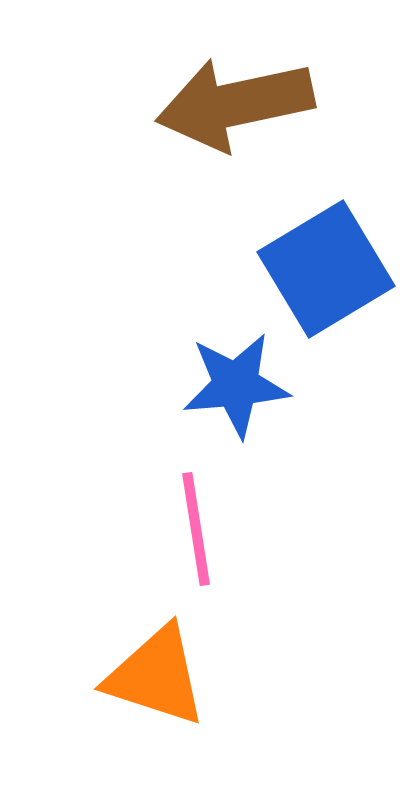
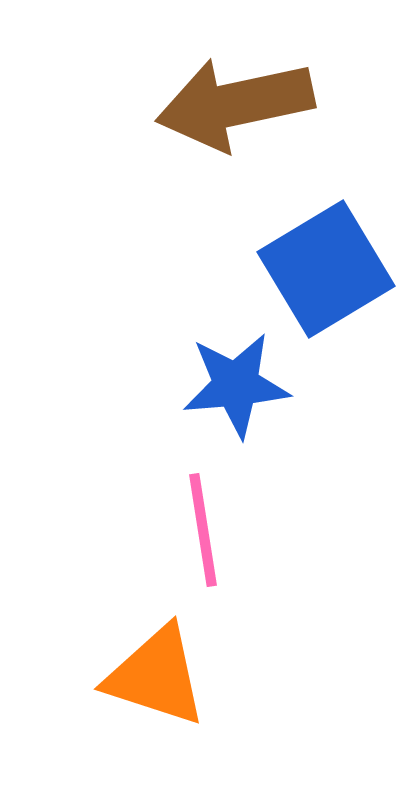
pink line: moved 7 px right, 1 px down
